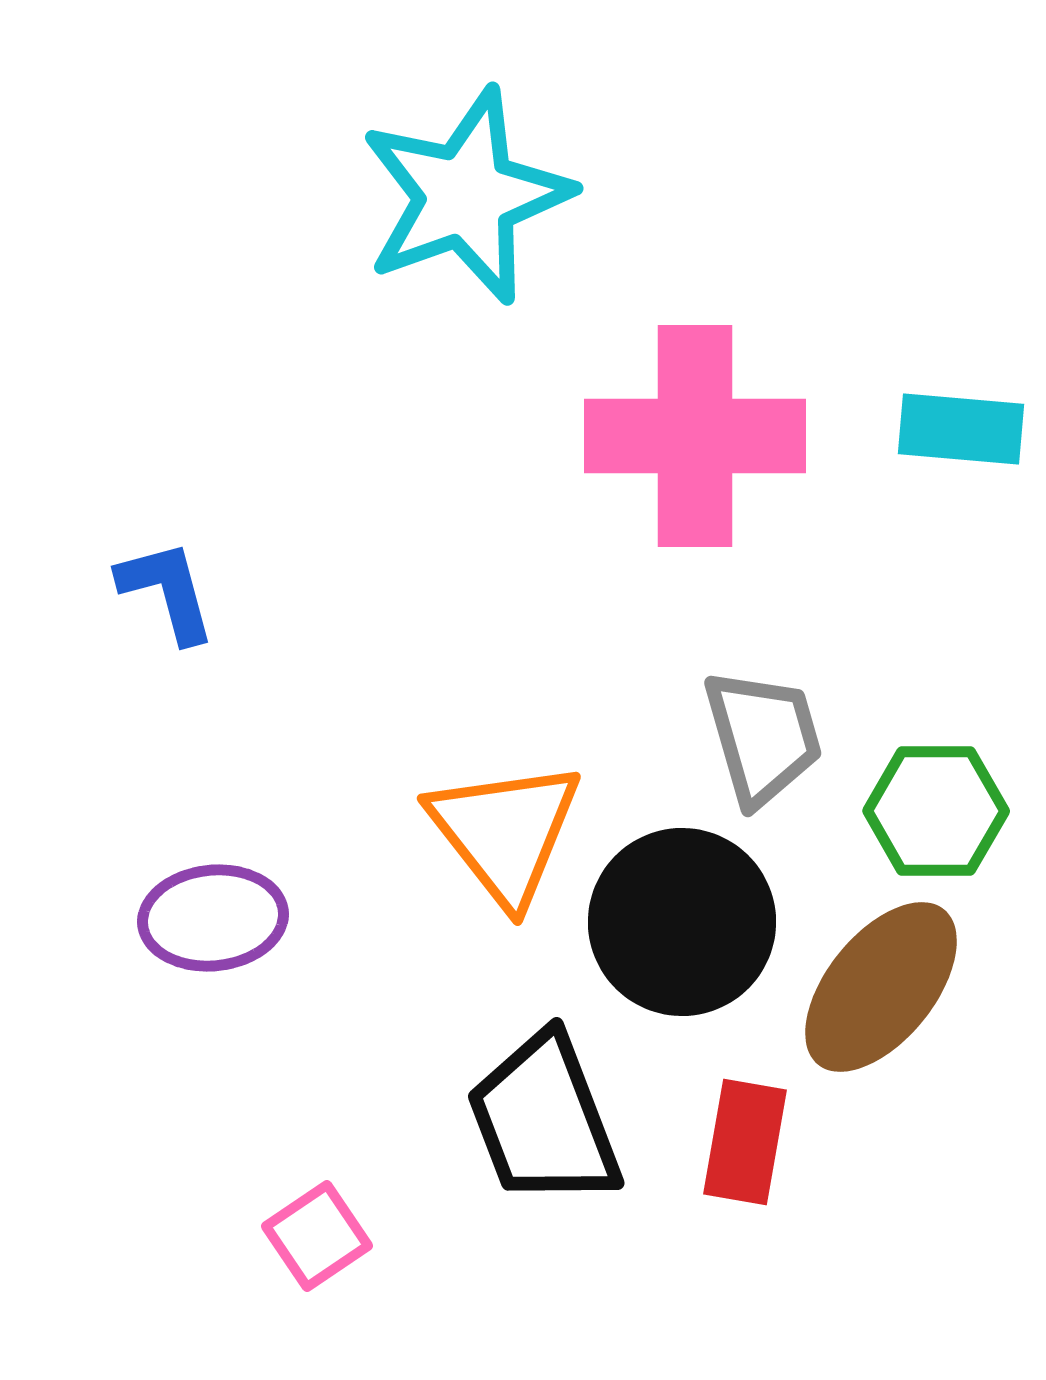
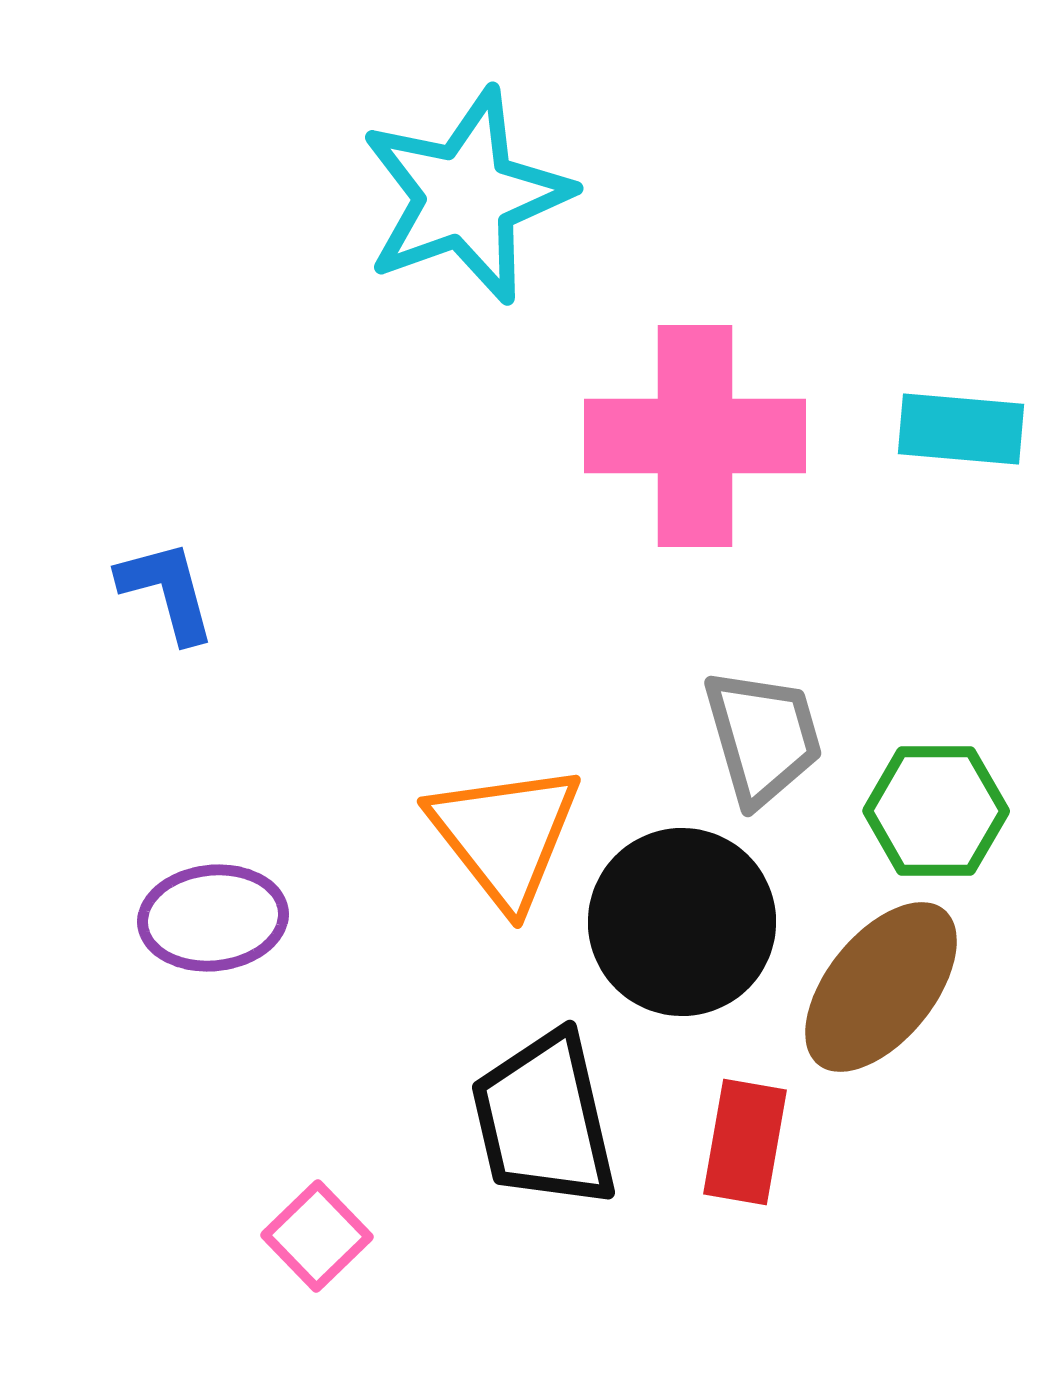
orange triangle: moved 3 px down
black trapezoid: rotated 8 degrees clockwise
pink square: rotated 10 degrees counterclockwise
